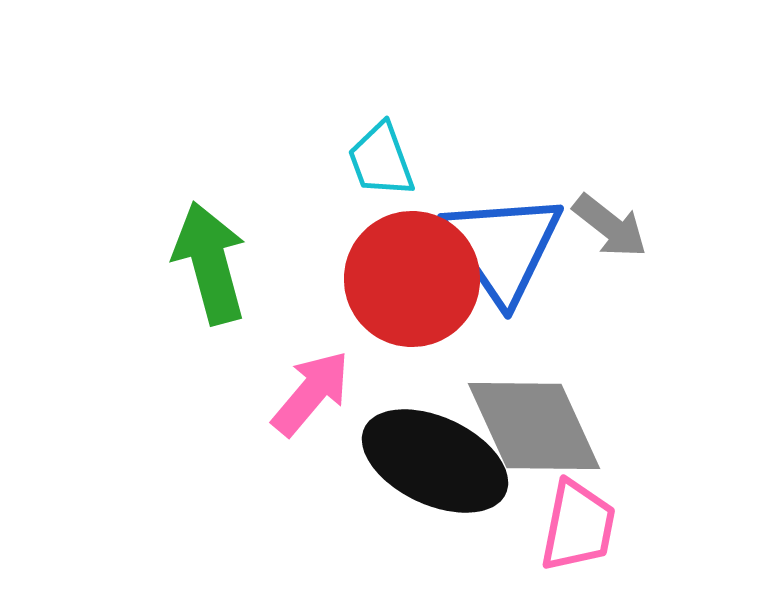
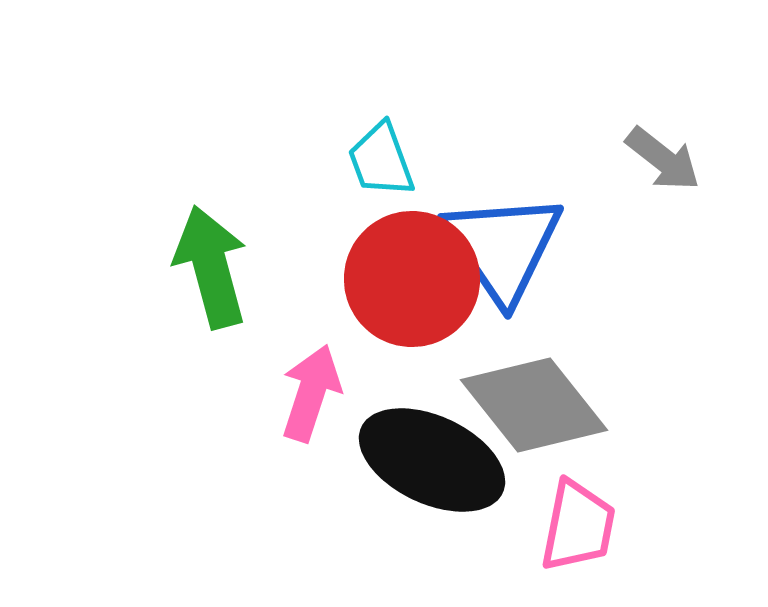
gray arrow: moved 53 px right, 67 px up
green arrow: moved 1 px right, 4 px down
pink arrow: rotated 22 degrees counterclockwise
gray diamond: moved 21 px up; rotated 14 degrees counterclockwise
black ellipse: moved 3 px left, 1 px up
